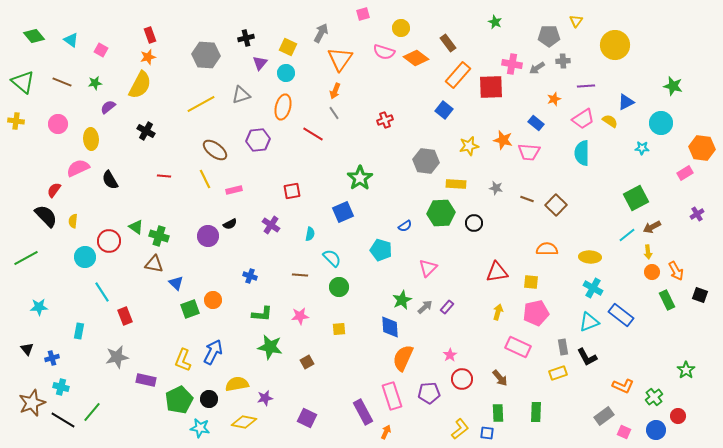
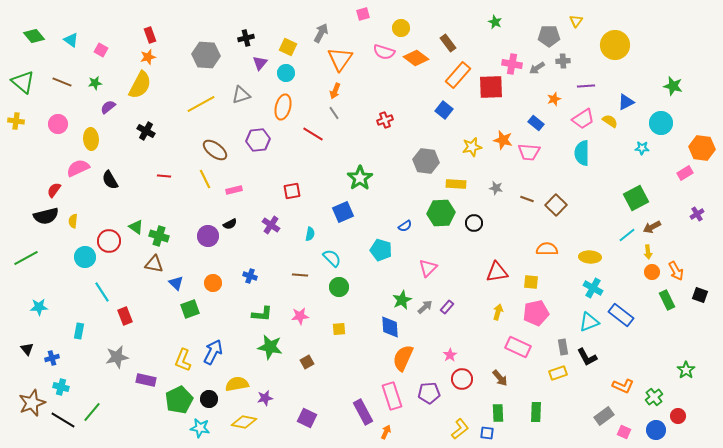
yellow star at (469, 146): moved 3 px right, 1 px down
black semicircle at (46, 216): rotated 120 degrees clockwise
orange circle at (213, 300): moved 17 px up
